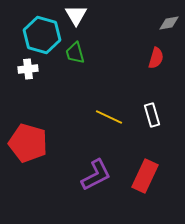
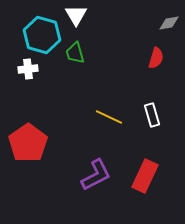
red pentagon: rotated 21 degrees clockwise
